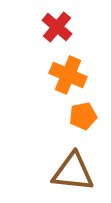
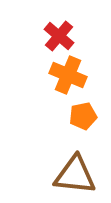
red cross: moved 2 px right, 9 px down
brown triangle: moved 2 px right, 3 px down
